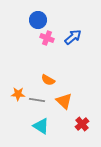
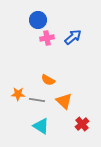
pink cross: rotated 32 degrees counterclockwise
